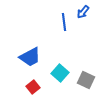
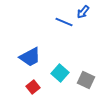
blue line: rotated 60 degrees counterclockwise
